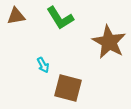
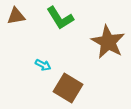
brown star: moved 1 px left
cyan arrow: rotated 35 degrees counterclockwise
brown square: rotated 16 degrees clockwise
